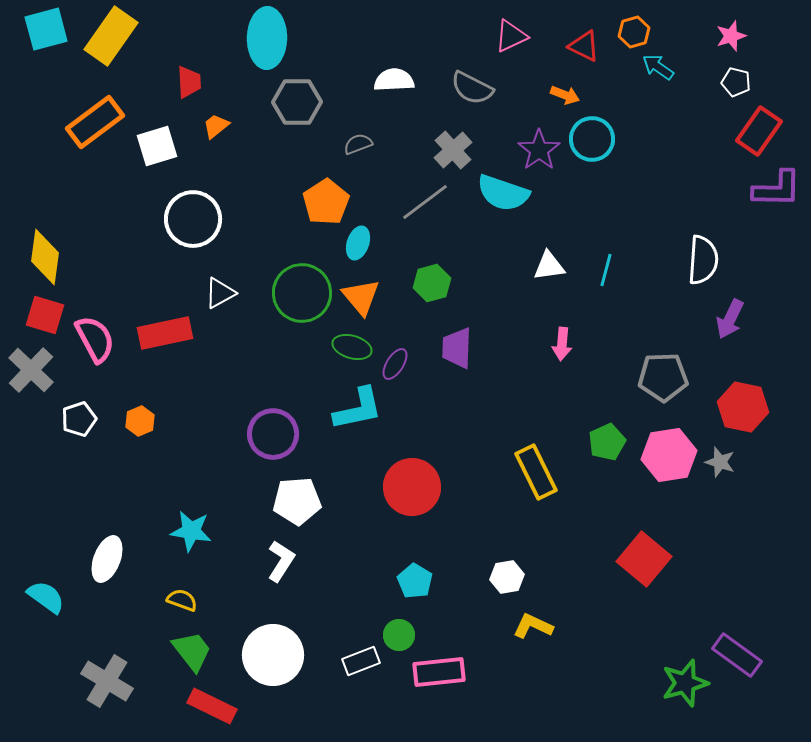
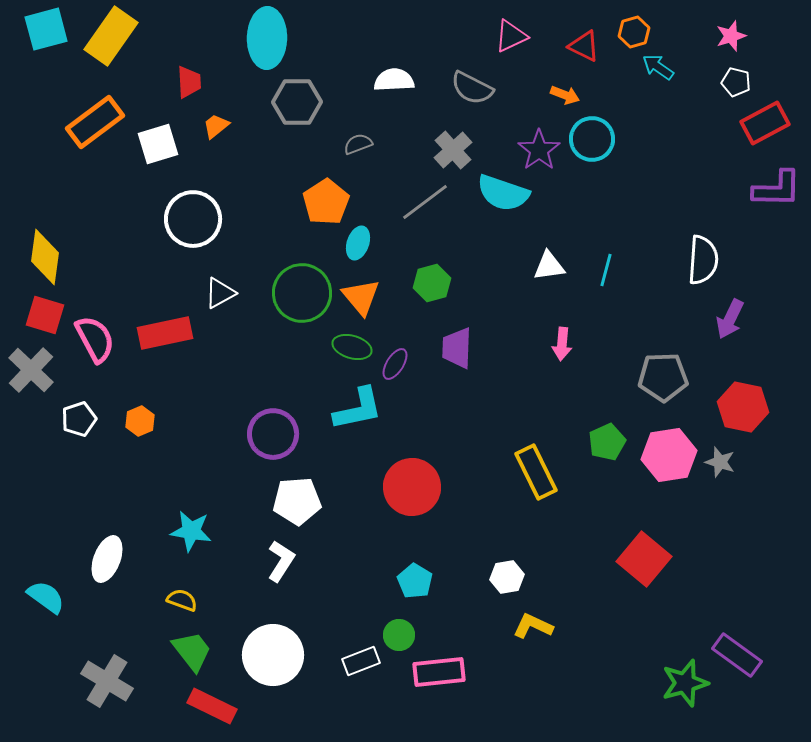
red rectangle at (759, 131): moved 6 px right, 8 px up; rotated 27 degrees clockwise
white square at (157, 146): moved 1 px right, 2 px up
